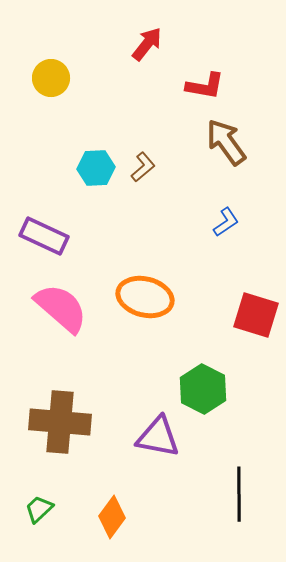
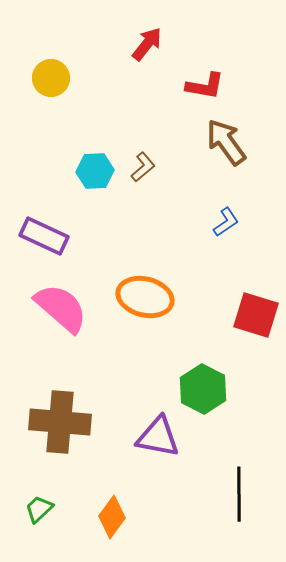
cyan hexagon: moved 1 px left, 3 px down
